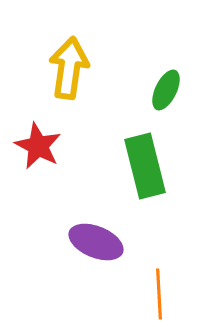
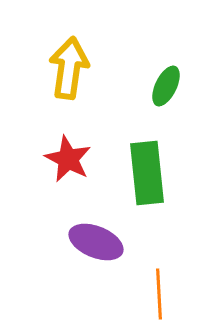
green ellipse: moved 4 px up
red star: moved 30 px right, 13 px down
green rectangle: moved 2 px right, 7 px down; rotated 8 degrees clockwise
